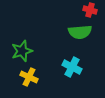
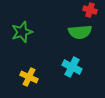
green star: moved 19 px up
